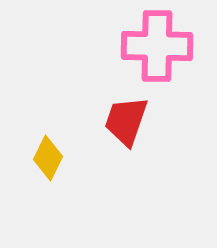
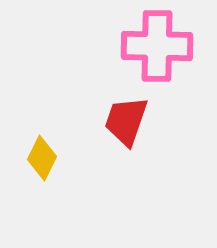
yellow diamond: moved 6 px left
